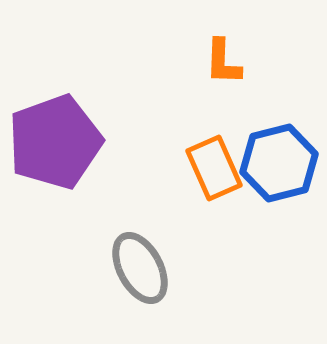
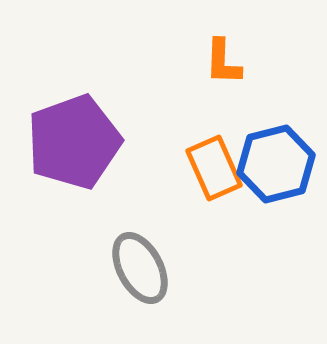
purple pentagon: moved 19 px right
blue hexagon: moved 3 px left, 1 px down
